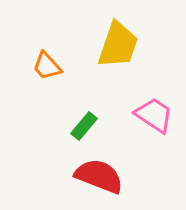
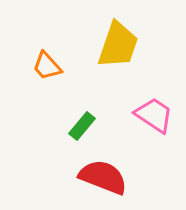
green rectangle: moved 2 px left
red semicircle: moved 4 px right, 1 px down
